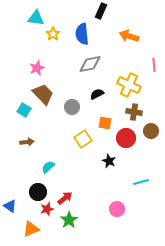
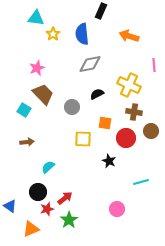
yellow square: rotated 36 degrees clockwise
